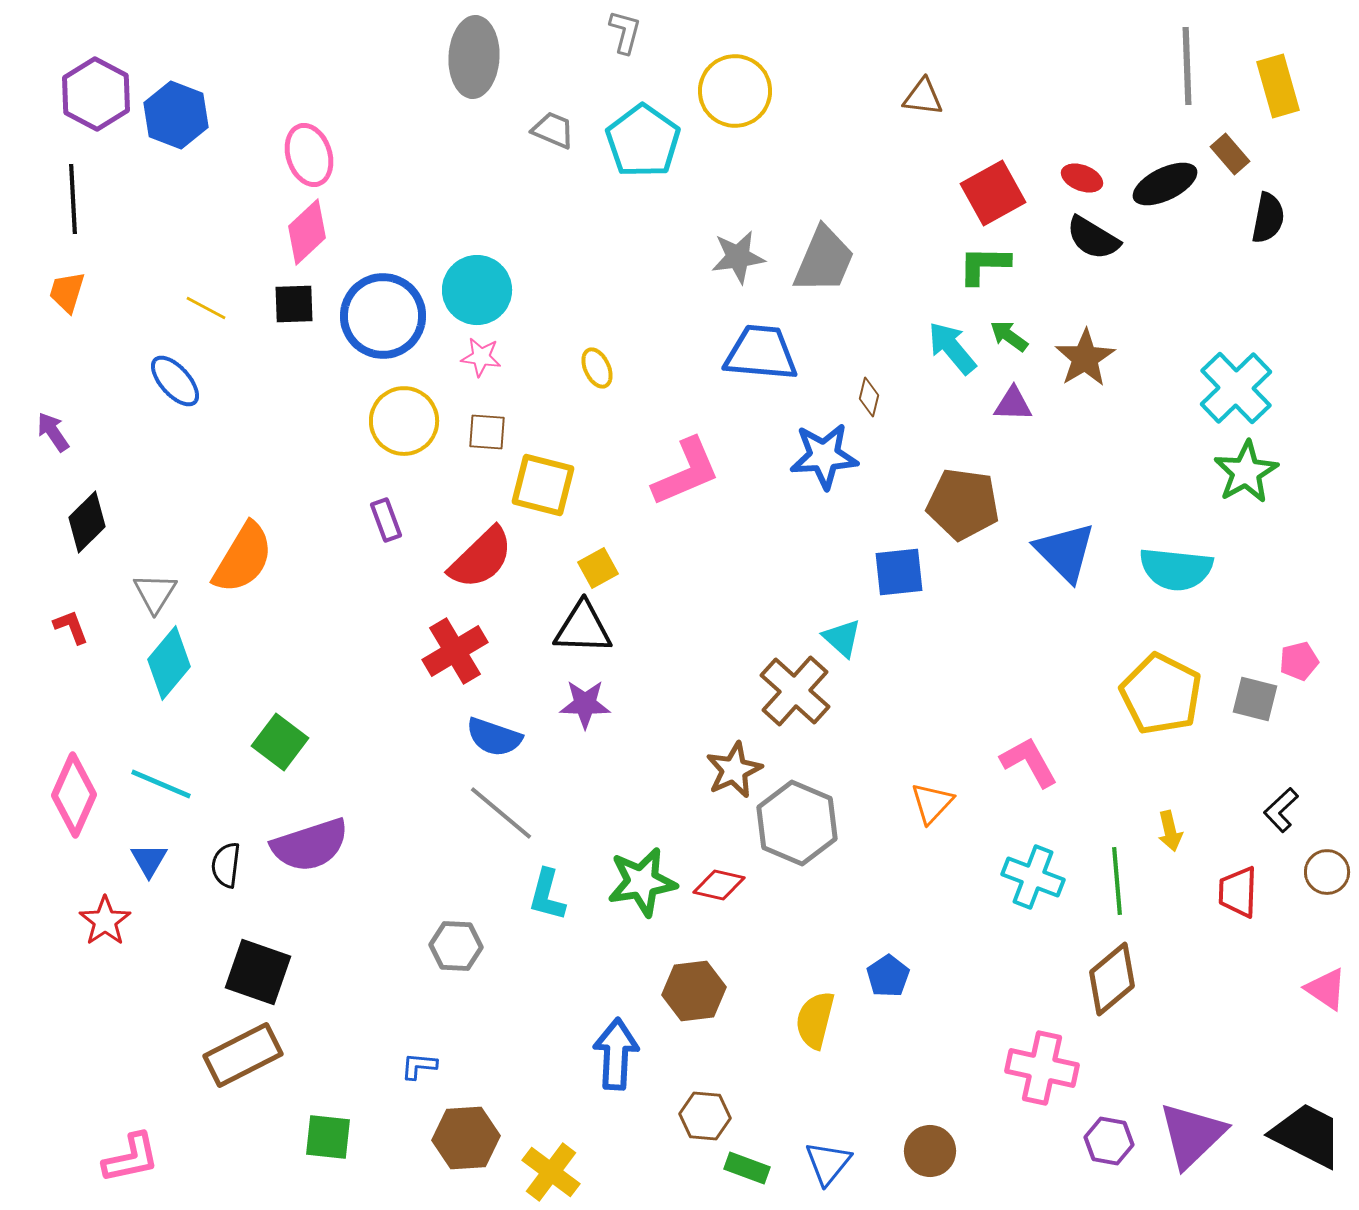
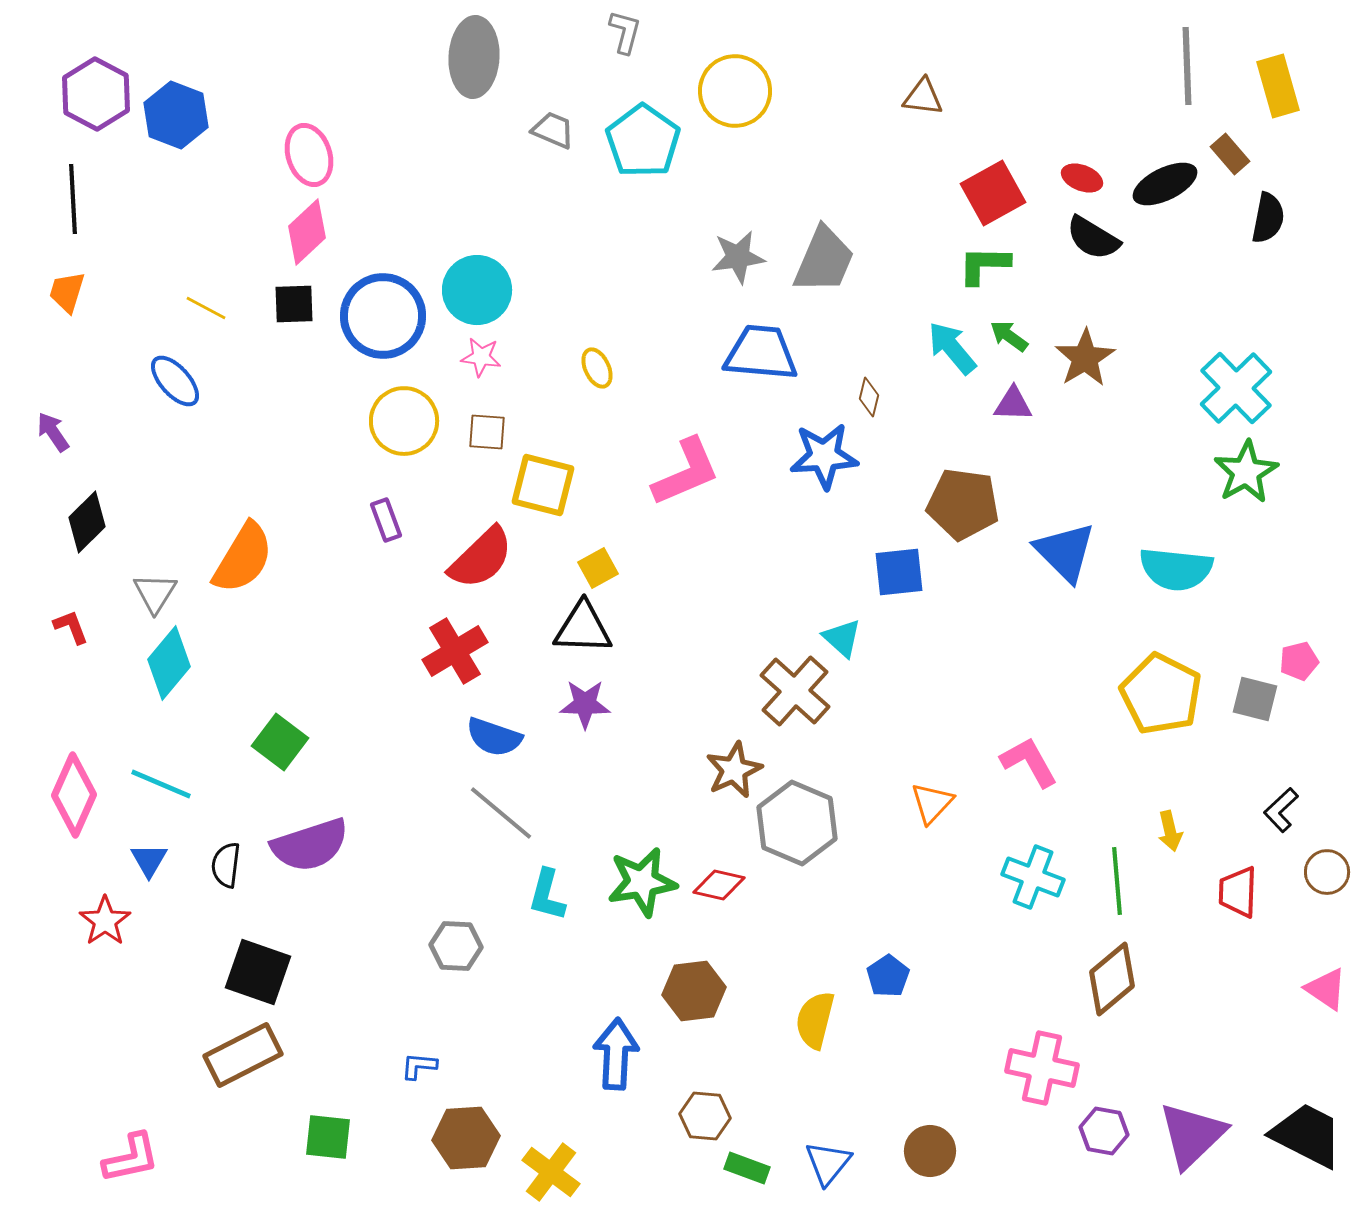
purple hexagon at (1109, 1141): moved 5 px left, 10 px up
